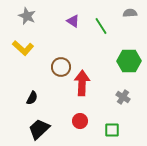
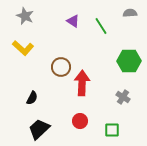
gray star: moved 2 px left
